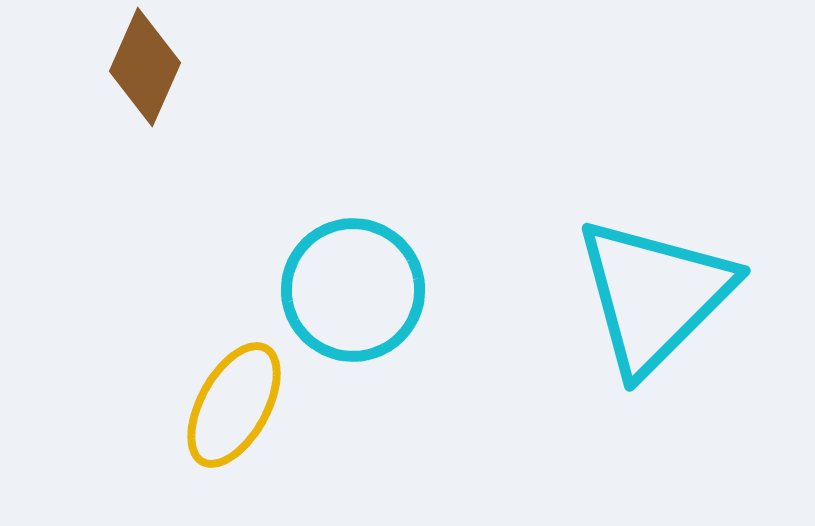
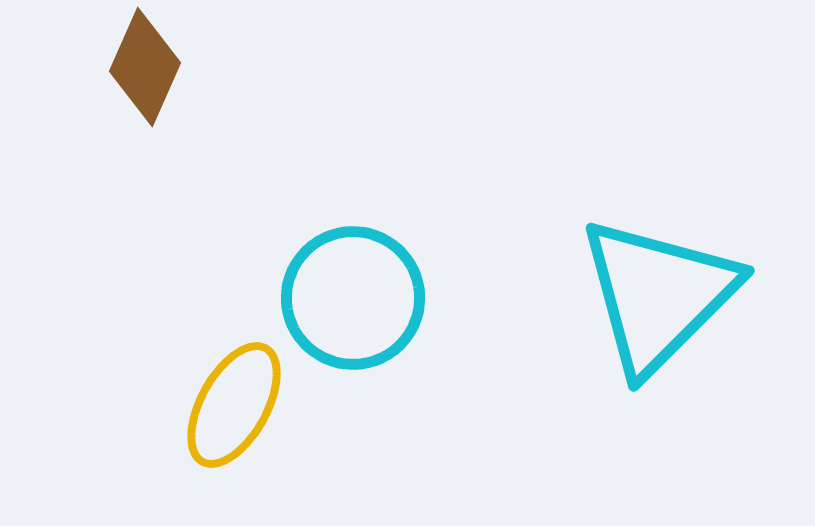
cyan circle: moved 8 px down
cyan triangle: moved 4 px right
